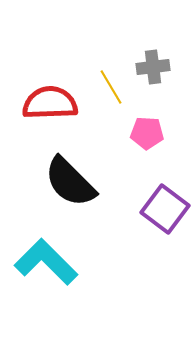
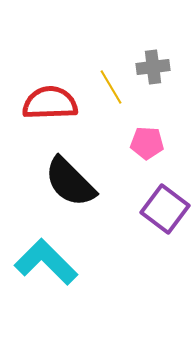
pink pentagon: moved 10 px down
